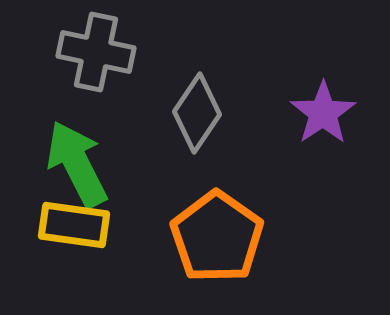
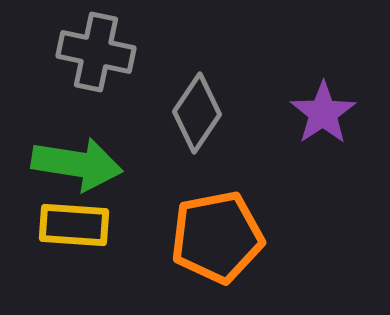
green arrow: rotated 126 degrees clockwise
yellow rectangle: rotated 4 degrees counterclockwise
orange pentagon: rotated 26 degrees clockwise
